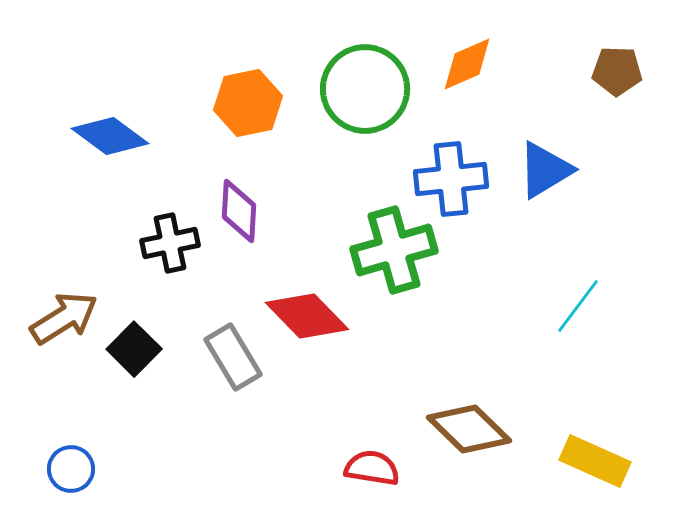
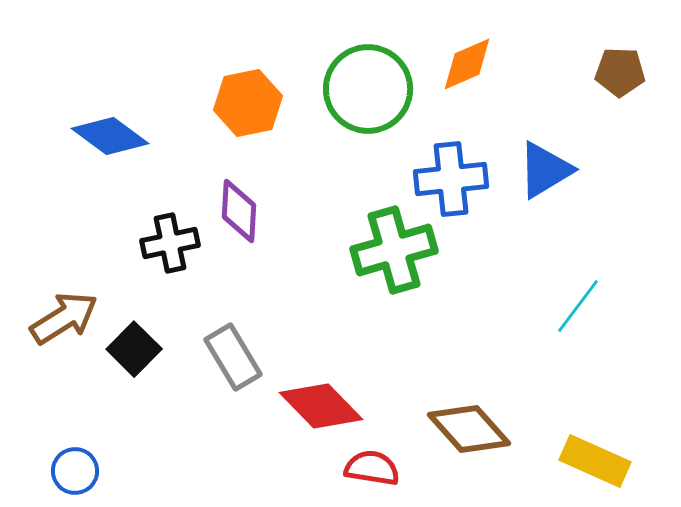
brown pentagon: moved 3 px right, 1 px down
green circle: moved 3 px right
red diamond: moved 14 px right, 90 px down
brown diamond: rotated 4 degrees clockwise
blue circle: moved 4 px right, 2 px down
